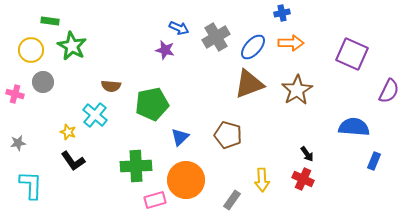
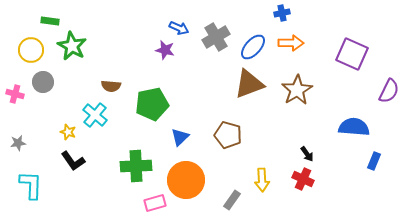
pink rectangle: moved 3 px down
